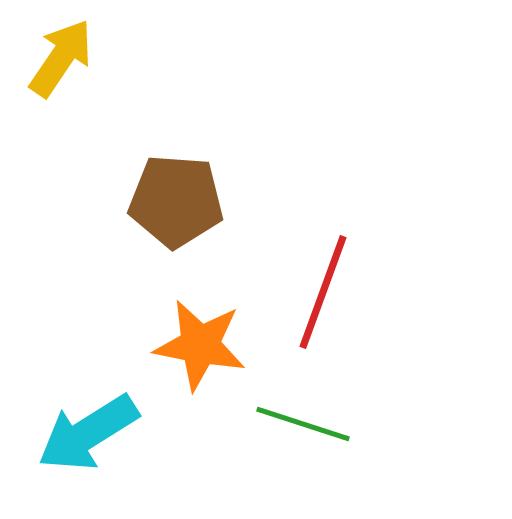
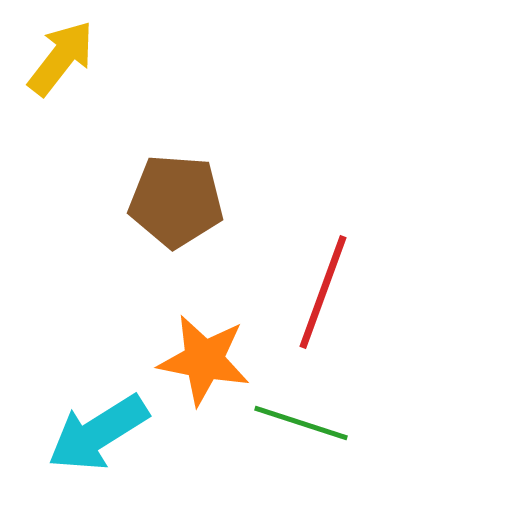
yellow arrow: rotated 4 degrees clockwise
orange star: moved 4 px right, 15 px down
green line: moved 2 px left, 1 px up
cyan arrow: moved 10 px right
